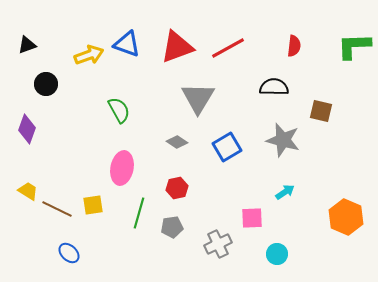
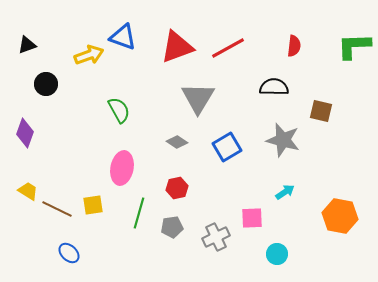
blue triangle: moved 4 px left, 7 px up
purple diamond: moved 2 px left, 4 px down
orange hexagon: moved 6 px left, 1 px up; rotated 12 degrees counterclockwise
gray cross: moved 2 px left, 7 px up
